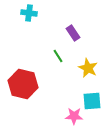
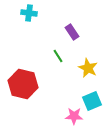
purple rectangle: moved 1 px left, 1 px up
cyan square: rotated 18 degrees counterclockwise
